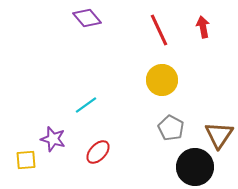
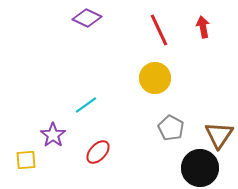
purple diamond: rotated 24 degrees counterclockwise
yellow circle: moved 7 px left, 2 px up
purple star: moved 4 px up; rotated 20 degrees clockwise
black circle: moved 5 px right, 1 px down
